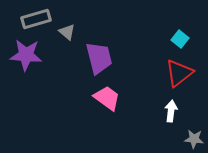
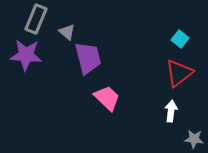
gray rectangle: rotated 52 degrees counterclockwise
purple trapezoid: moved 11 px left
pink trapezoid: rotated 8 degrees clockwise
